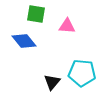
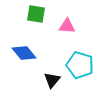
blue diamond: moved 12 px down
cyan pentagon: moved 2 px left, 8 px up; rotated 12 degrees clockwise
black triangle: moved 2 px up
